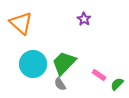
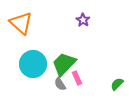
purple star: moved 1 px left, 1 px down
green trapezoid: moved 1 px down
pink rectangle: moved 22 px left, 3 px down; rotated 32 degrees clockwise
